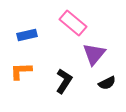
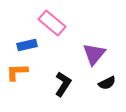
pink rectangle: moved 21 px left
blue rectangle: moved 10 px down
orange L-shape: moved 4 px left, 1 px down
black L-shape: moved 1 px left, 3 px down
